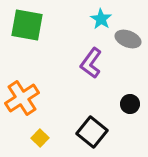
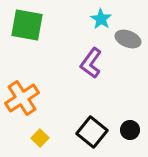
black circle: moved 26 px down
